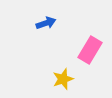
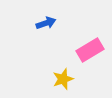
pink rectangle: rotated 28 degrees clockwise
